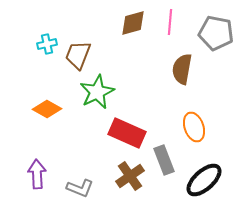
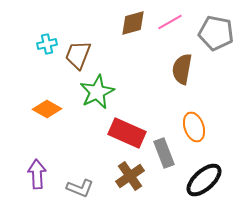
pink line: rotated 55 degrees clockwise
gray rectangle: moved 7 px up
